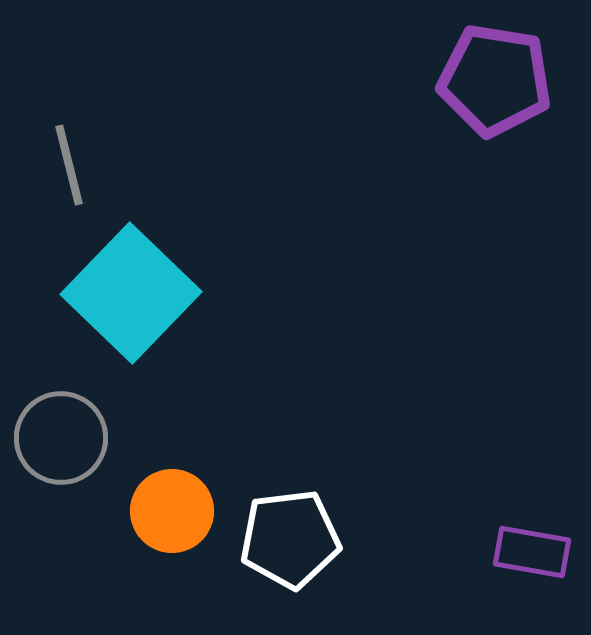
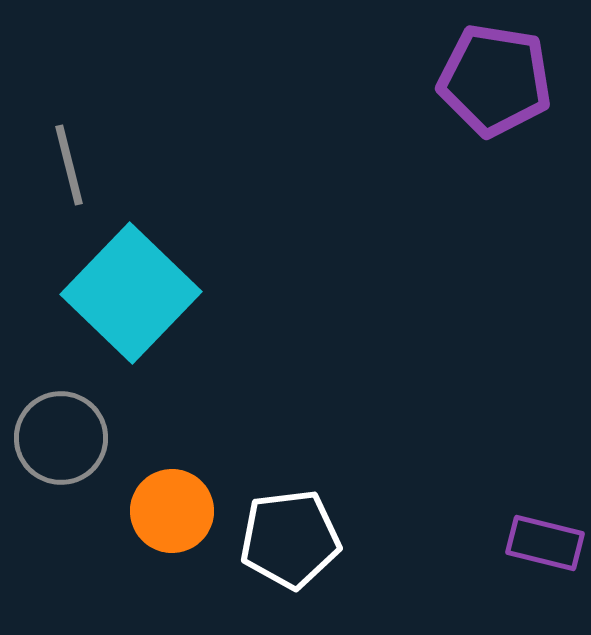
purple rectangle: moved 13 px right, 9 px up; rotated 4 degrees clockwise
